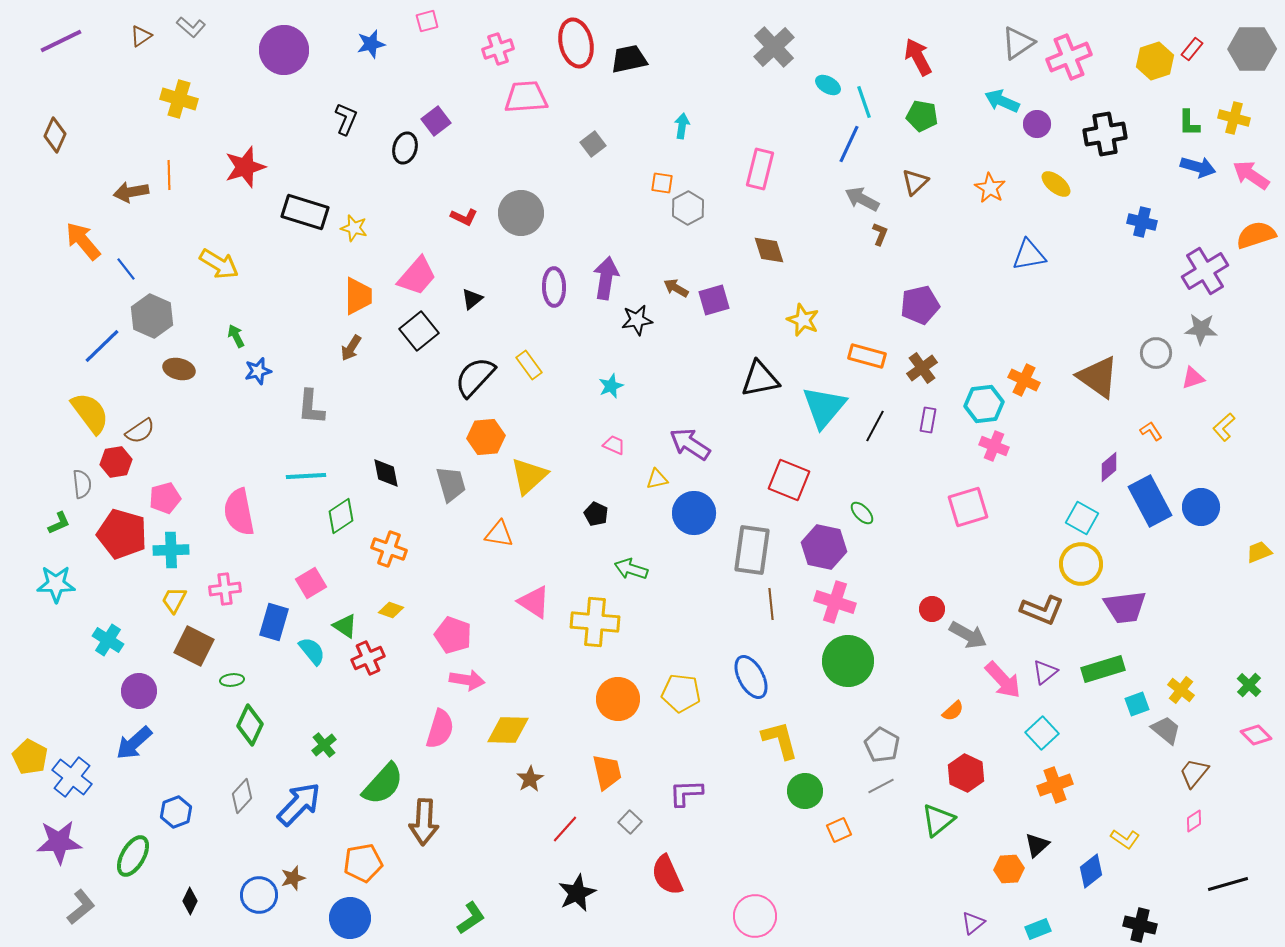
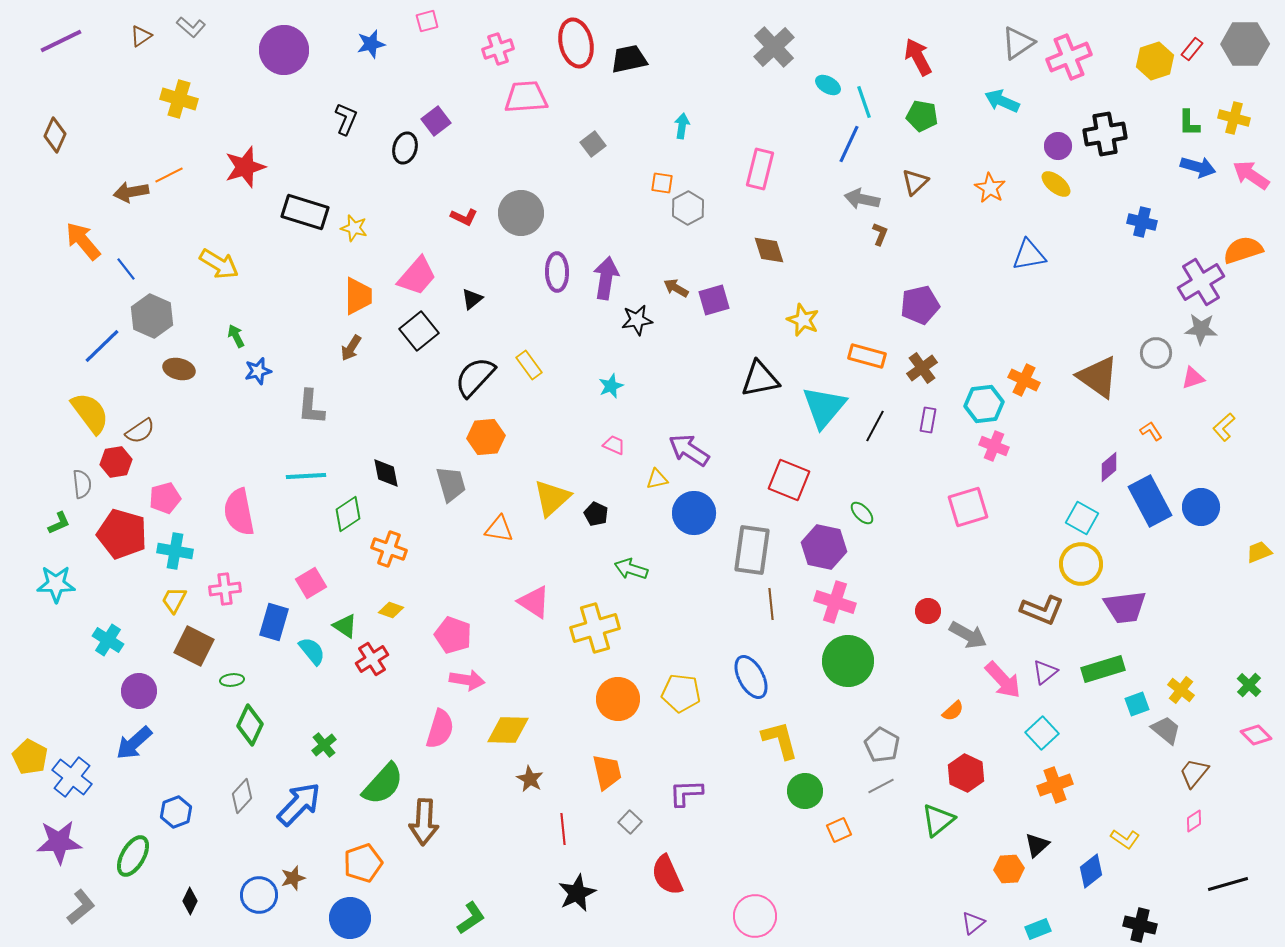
gray hexagon at (1252, 49): moved 7 px left, 5 px up
purple circle at (1037, 124): moved 21 px right, 22 px down
orange line at (169, 175): rotated 64 degrees clockwise
gray arrow at (862, 199): rotated 16 degrees counterclockwise
orange semicircle at (1256, 235): moved 13 px left, 15 px down
purple cross at (1205, 271): moved 4 px left, 11 px down
purple ellipse at (554, 287): moved 3 px right, 15 px up
purple arrow at (690, 444): moved 1 px left, 6 px down
yellow triangle at (529, 476): moved 23 px right, 22 px down
green diamond at (341, 516): moved 7 px right, 2 px up
orange triangle at (499, 534): moved 5 px up
cyan cross at (171, 550): moved 4 px right, 1 px down; rotated 12 degrees clockwise
red circle at (932, 609): moved 4 px left, 2 px down
yellow cross at (595, 622): moved 6 px down; rotated 21 degrees counterclockwise
red cross at (368, 658): moved 4 px right, 1 px down; rotated 8 degrees counterclockwise
brown star at (530, 779): rotated 12 degrees counterclockwise
red line at (565, 829): moved 2 px left; rotated 48 degrees counterclockwise
orange pentagon at (363, 863): rotated 9 degrees counterclockwise
